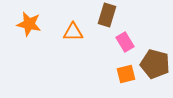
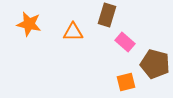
pink rectangle: rotated 18 degrees counterclockwise
orange square: moved 8 px down
